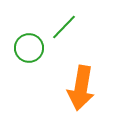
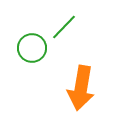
green circle: moved 3 px right
